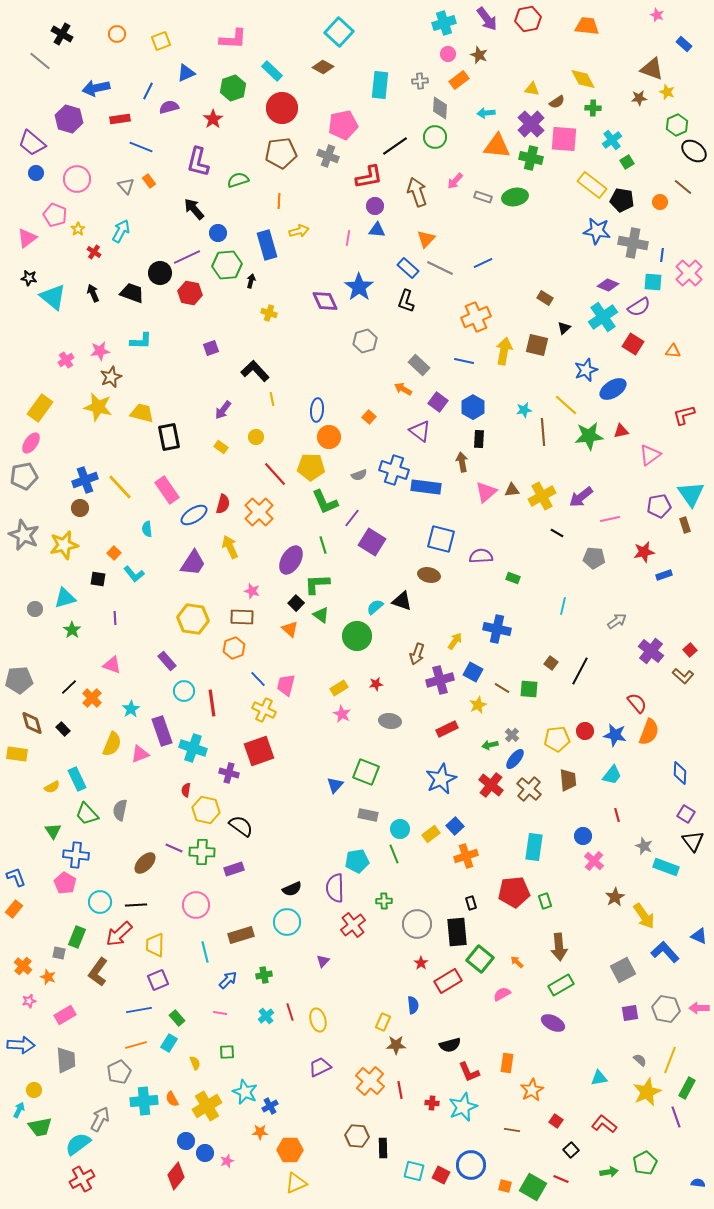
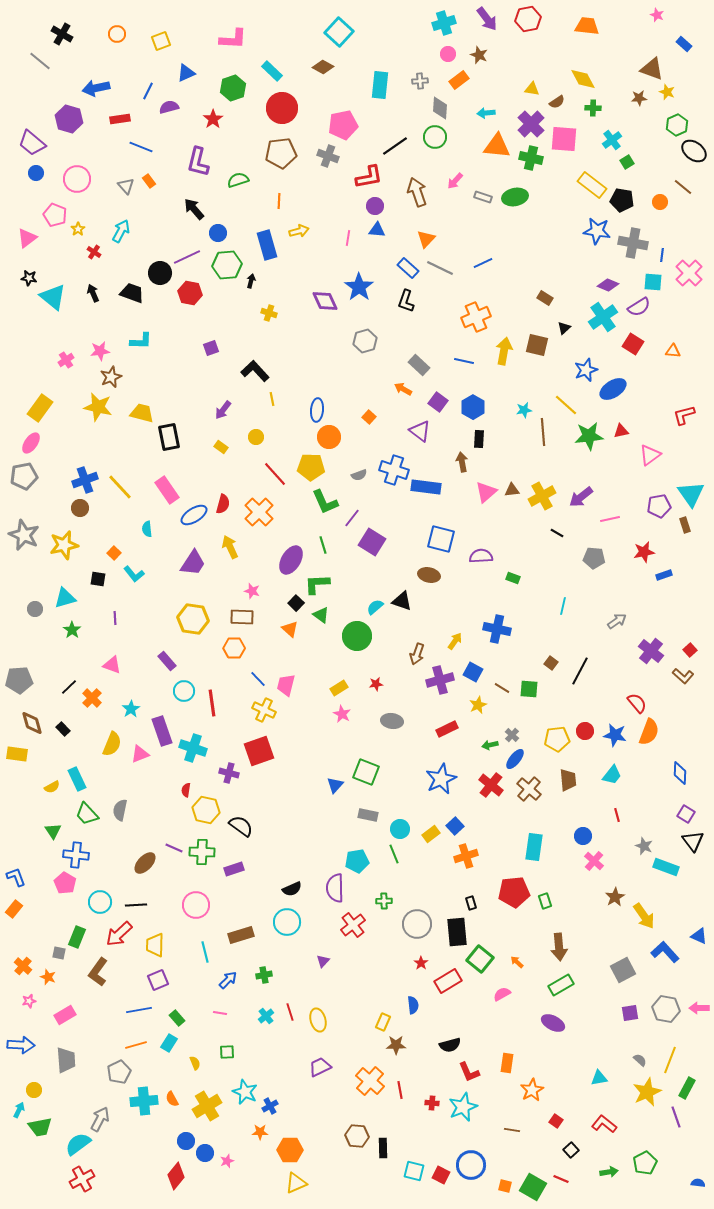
orange hexagon at (234, 648): rotated 20 degrees clockwise
gray ellipse at (390, 721): moved 2 px right
